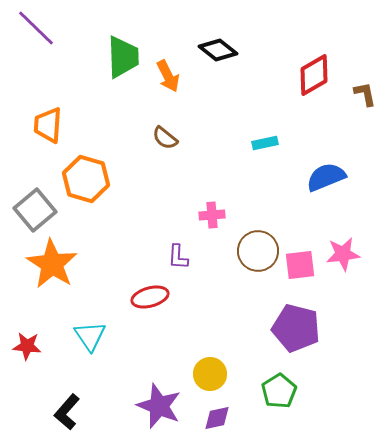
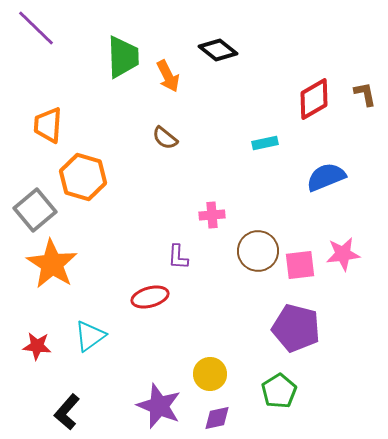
red diamond: moved 24 px down
orange hexagon: moved 3 px left, 2 px up
cyan triangle: rotated 28 degrees clockwise
red star: moved 10 px right
